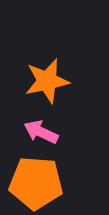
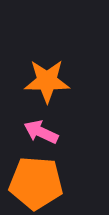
orange star: rotated 12 degrees clockwise
